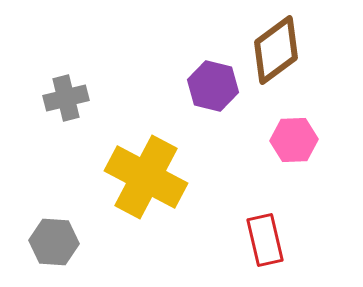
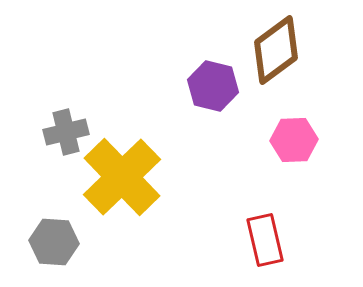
gray cross: moved 34 px down
yellow cross: moved 24 px left; rotated 18 degrees clockwise
